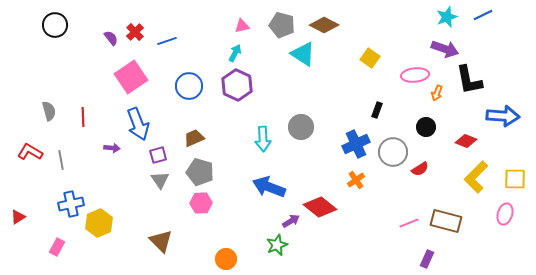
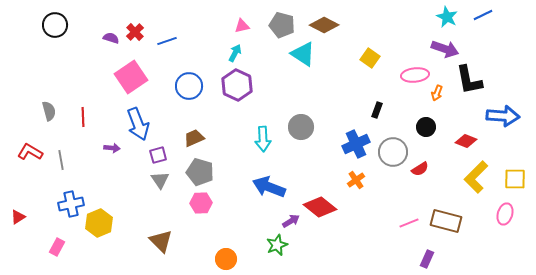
cyan star at (447, 17): rotated 25 degrees counterclockwise
purple semicircle at (111, 38): rotated 35 degrees counterclockwise
